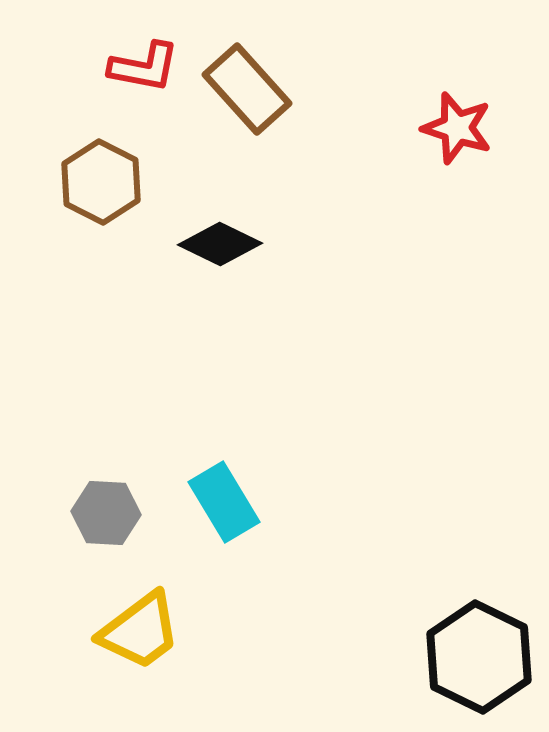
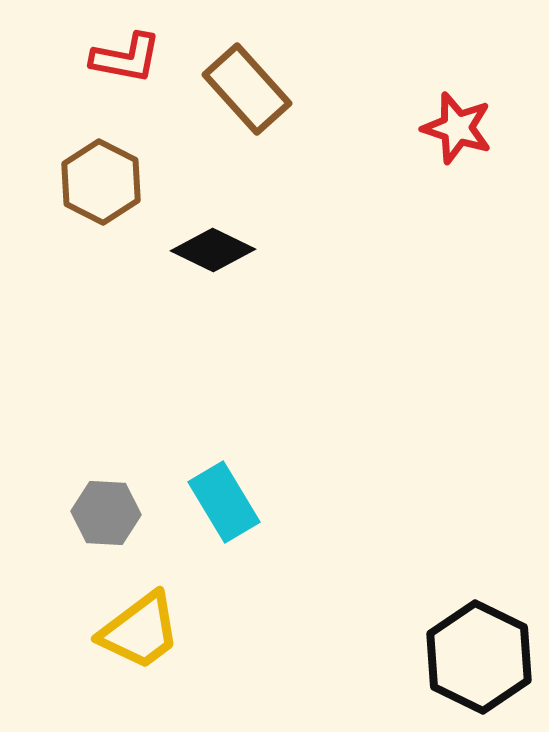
red L-shape: moved 18 px left, 9 px up
black diamond: moved 7 px left, 6 px down
